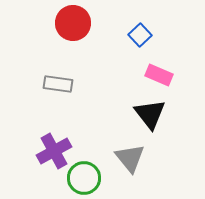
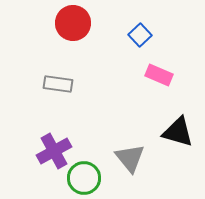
black triangle: moved 28 px right, 18 px down; rotated 36 degrees counterclockwise
